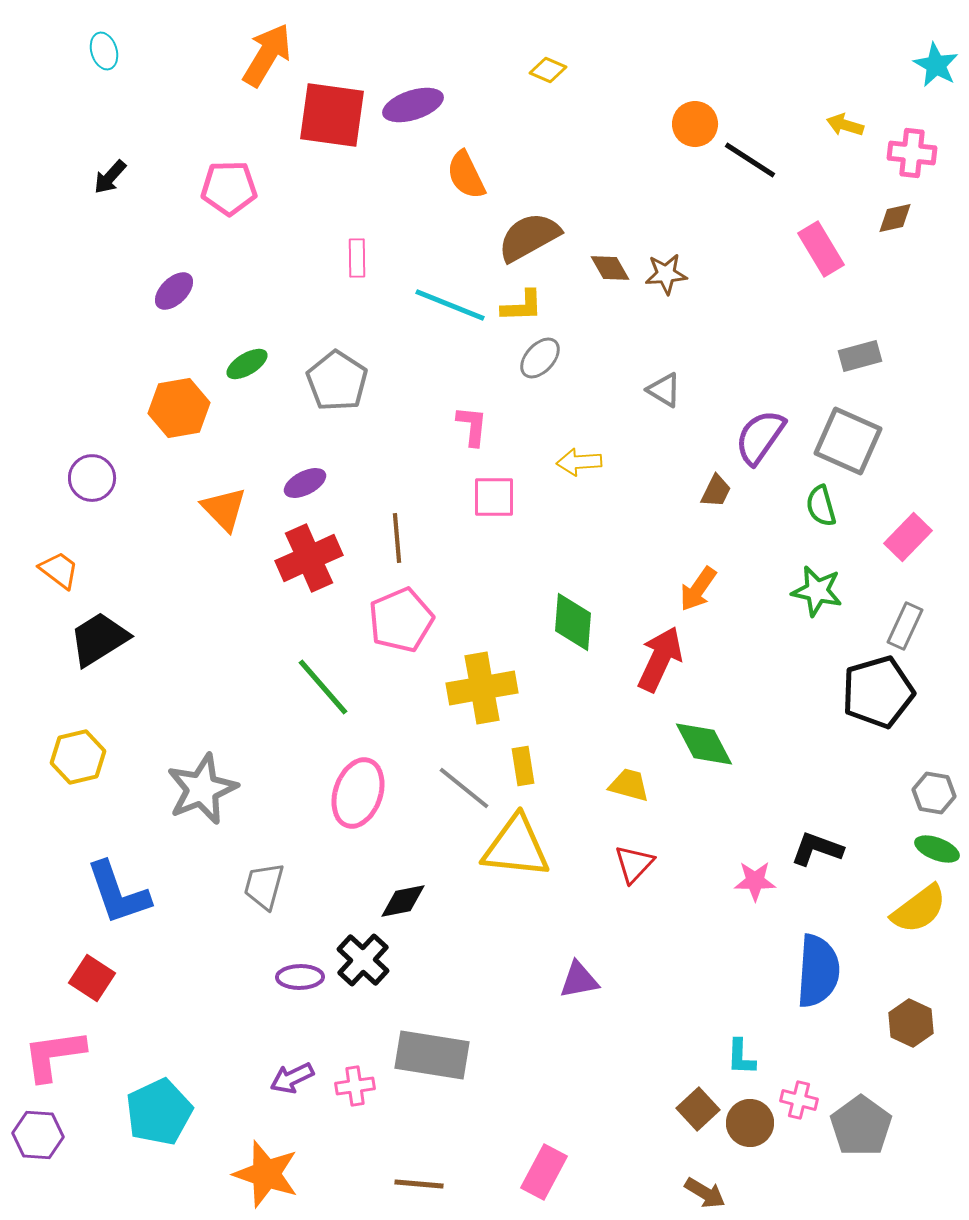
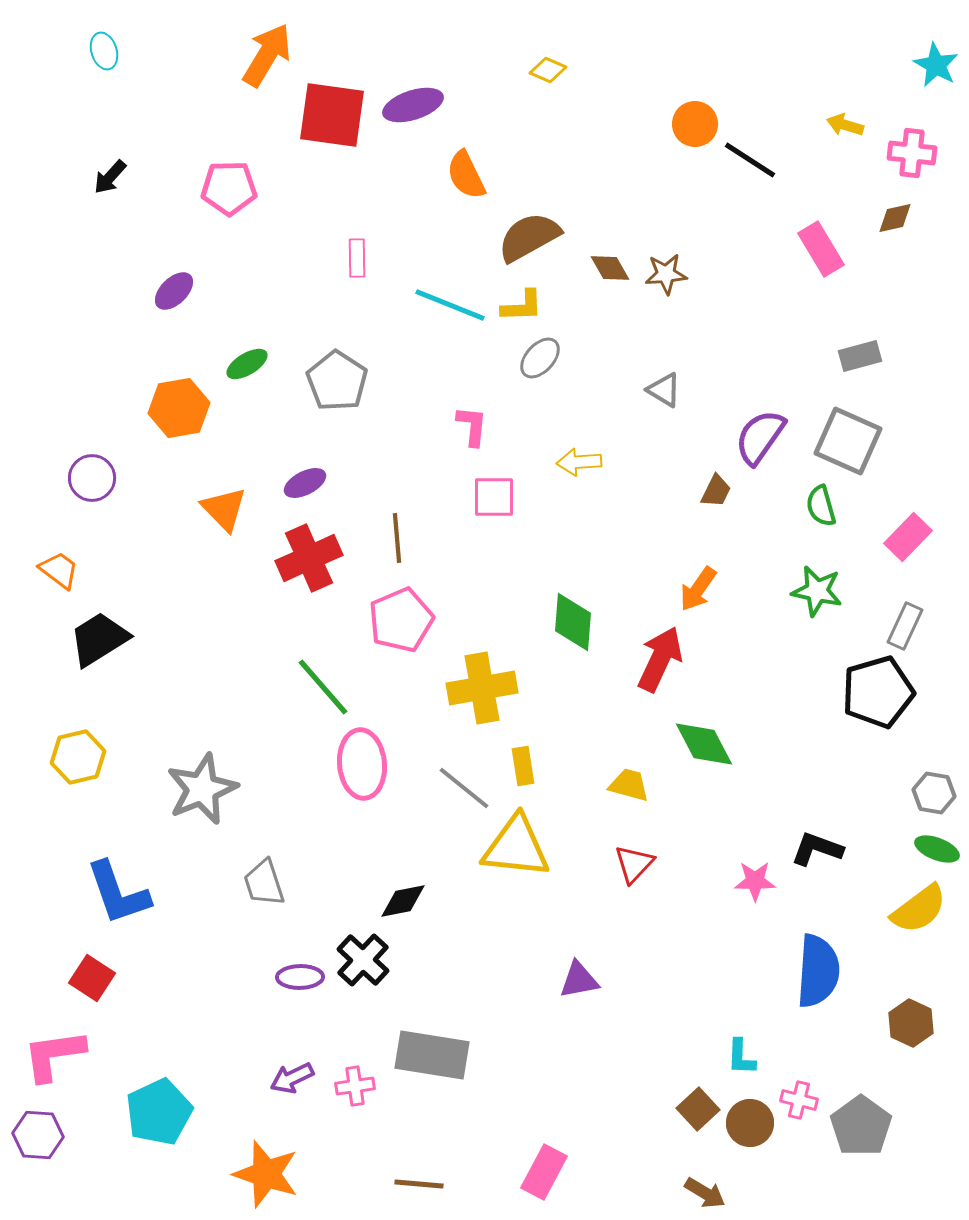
pink ellipse at (358, 793): moved 4 px right, 29 px up; rotated 24 degrees counterclockwise
gray trapezoid at (264, 886): moved 3 px up; rotated 33 degrees counterclockwise
